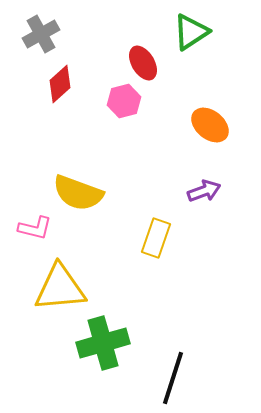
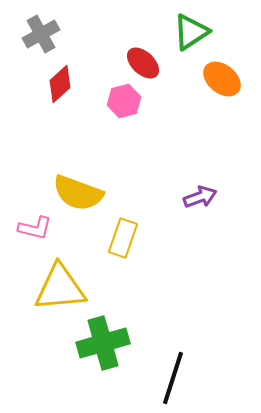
red ellipse: rotated 16 degrees counterclockwise
orange ellipse: moved 12 px right, 46 px up
purple arrow: moved 4 px left, 6 px down
yellow rectangle: moved 33 px left
